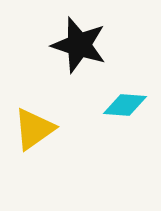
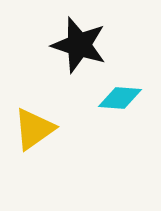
cyan diamond: moved 5 px left, 7 px up
